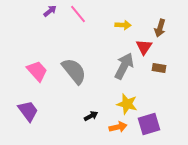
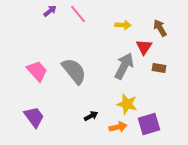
brown arrow: rotated 132 degrees clockwise
purple trapezoid: moved 6 px right, 6 px down
